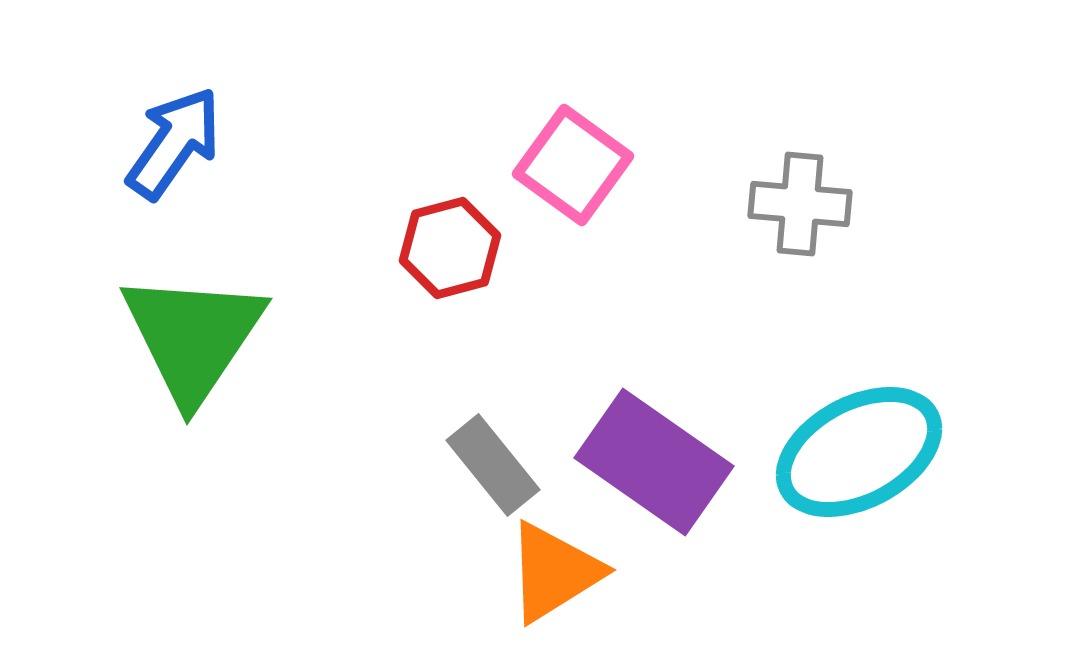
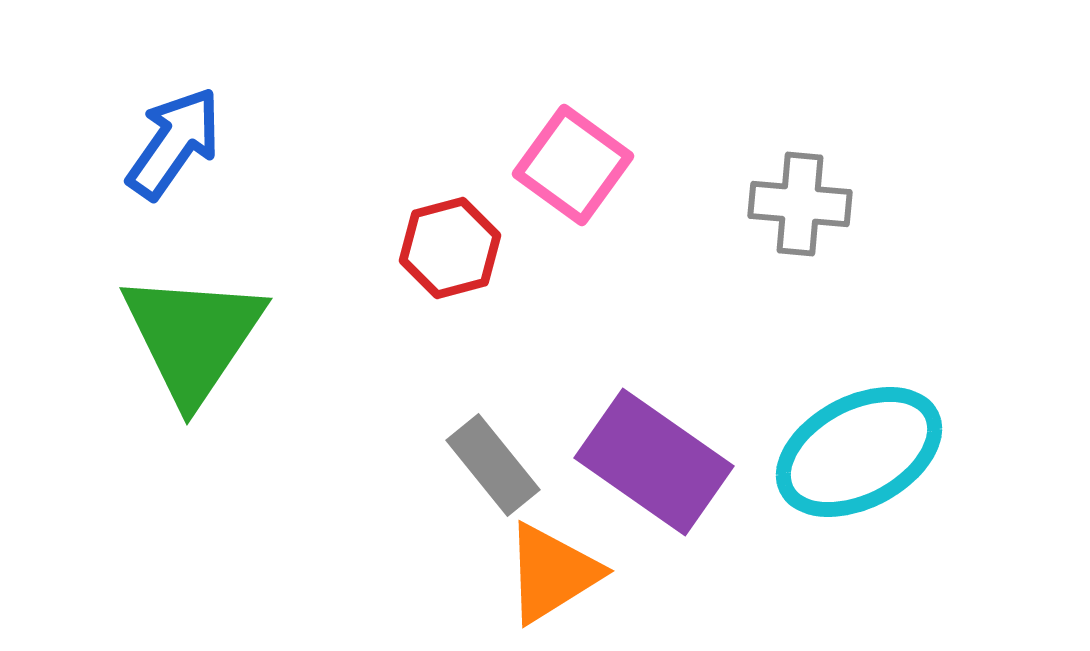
orange triangle: moved 2 px left, 1 px down
